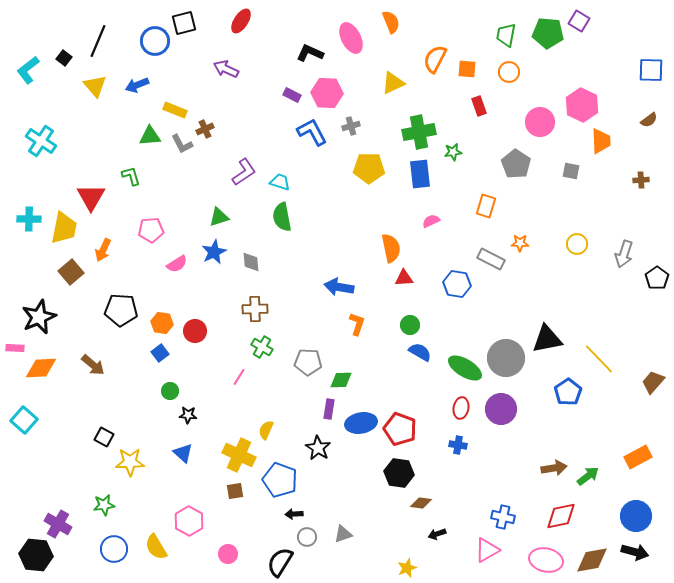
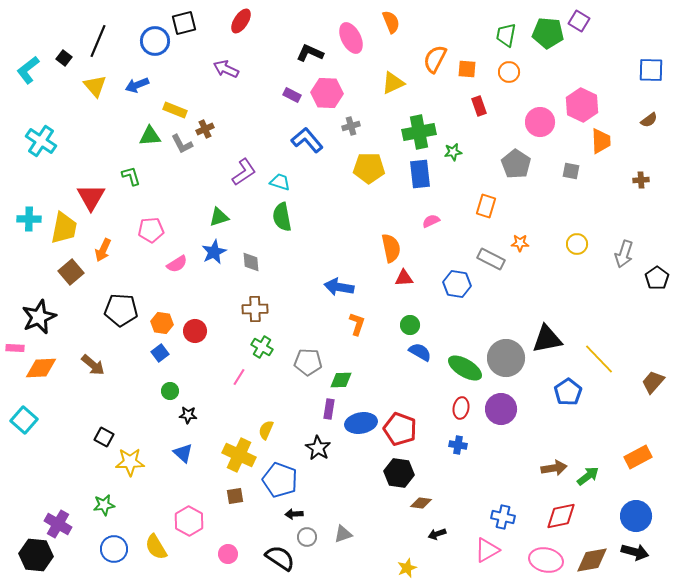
blue L-shape at (312, 132): moved 5 px left, 8 px down; rotated 12 degrees counterclockwise
brown square at (235, 491): moved 5 px down
black semicircle at (280, 562): moved 4 px up; rotated 92 degrees clockwise
